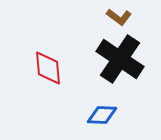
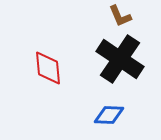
brown L-shape: moved 1 px right, 1 px up; rotated 30 degrees clockwise
blue diamond: moved 7 px right
